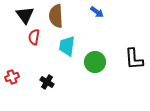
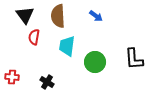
blue arrow: moved 1 px left, 4 px down
brown semicircle: moved 2 px right
red cross: rotated 24 degrees clockwise
